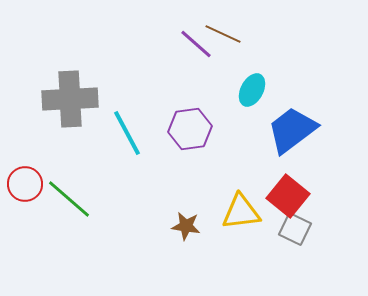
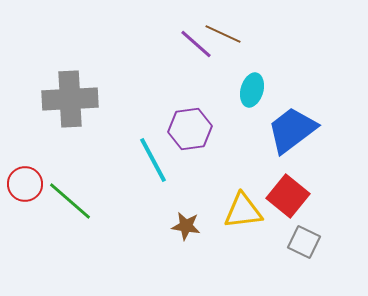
cyan ellipse: rotated 12 degrees counterclockwise
cyan line: moved 26 px right, 27 px down
green line: moved 1 px right, 2 px down
yellow triangle: moved 2 px right, 1 px up
gray square: moved 9 px right, 13 px down
